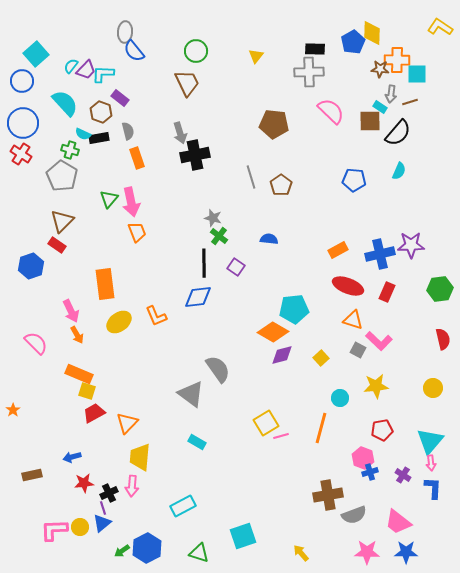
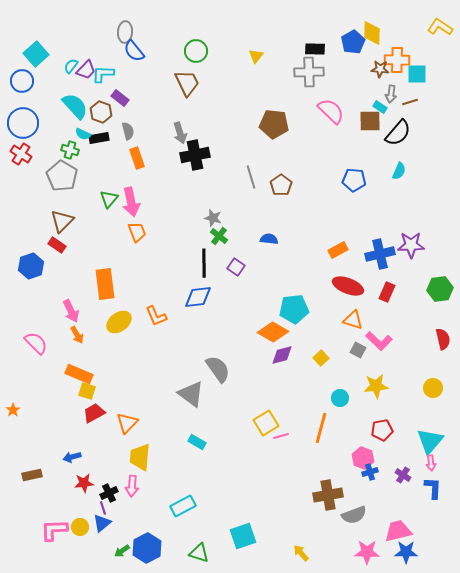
cyan semicircle at (65, 103): moved 10 px right, 3 px down
pink trapezoid at (398, 522): moved 9 px down; rotated 128 degrees clockwise
